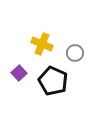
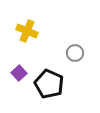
yellow cross: moved 15 px left, 13 px up
black pentagon: moved 4 px left, 3 px down
